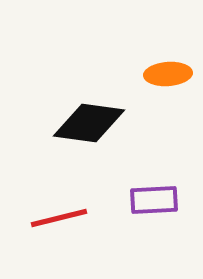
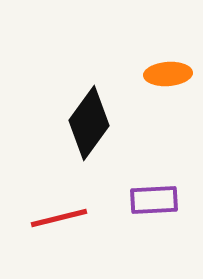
black diamond: rotated 62 degrees counterclockwise
